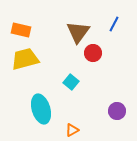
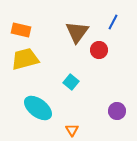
blue line: moved 1 px left, 2 px up
brown triangle: moved 1 px left
red circle: moved 6 px right, 3 px up
cyan ellipse: moved 3 px left, 1 px up; rotated 36 degrees counterclockwise
orange triangle: rotated 32 degrees counterclockwise
